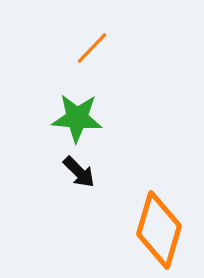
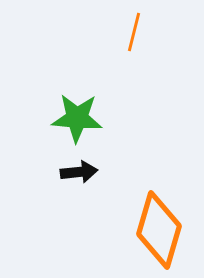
orange line: moved 42 px right, 16 px up; rotated 30 degrees counterclockwise
black arrow: rotated 51 degrees counterclockwise
